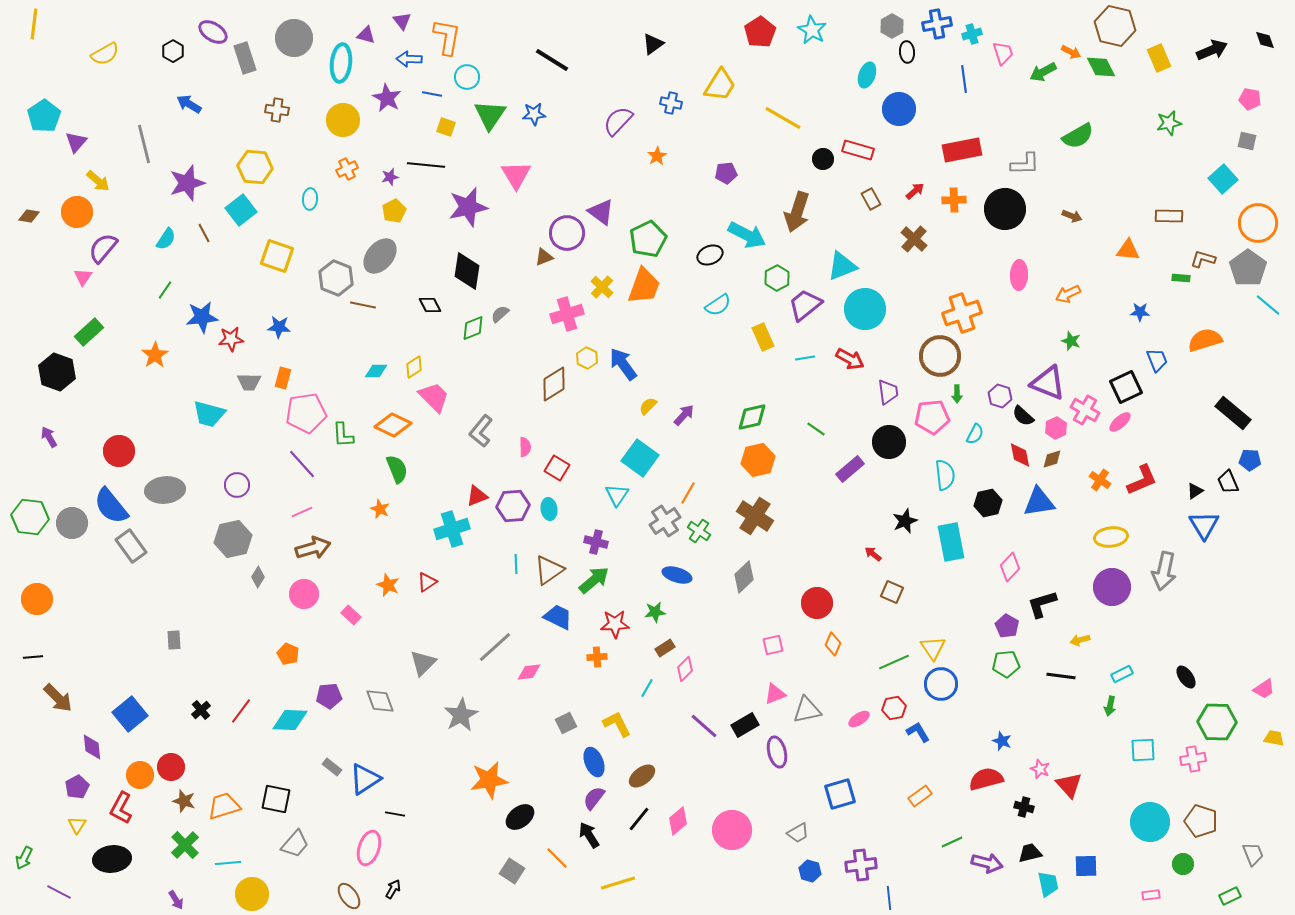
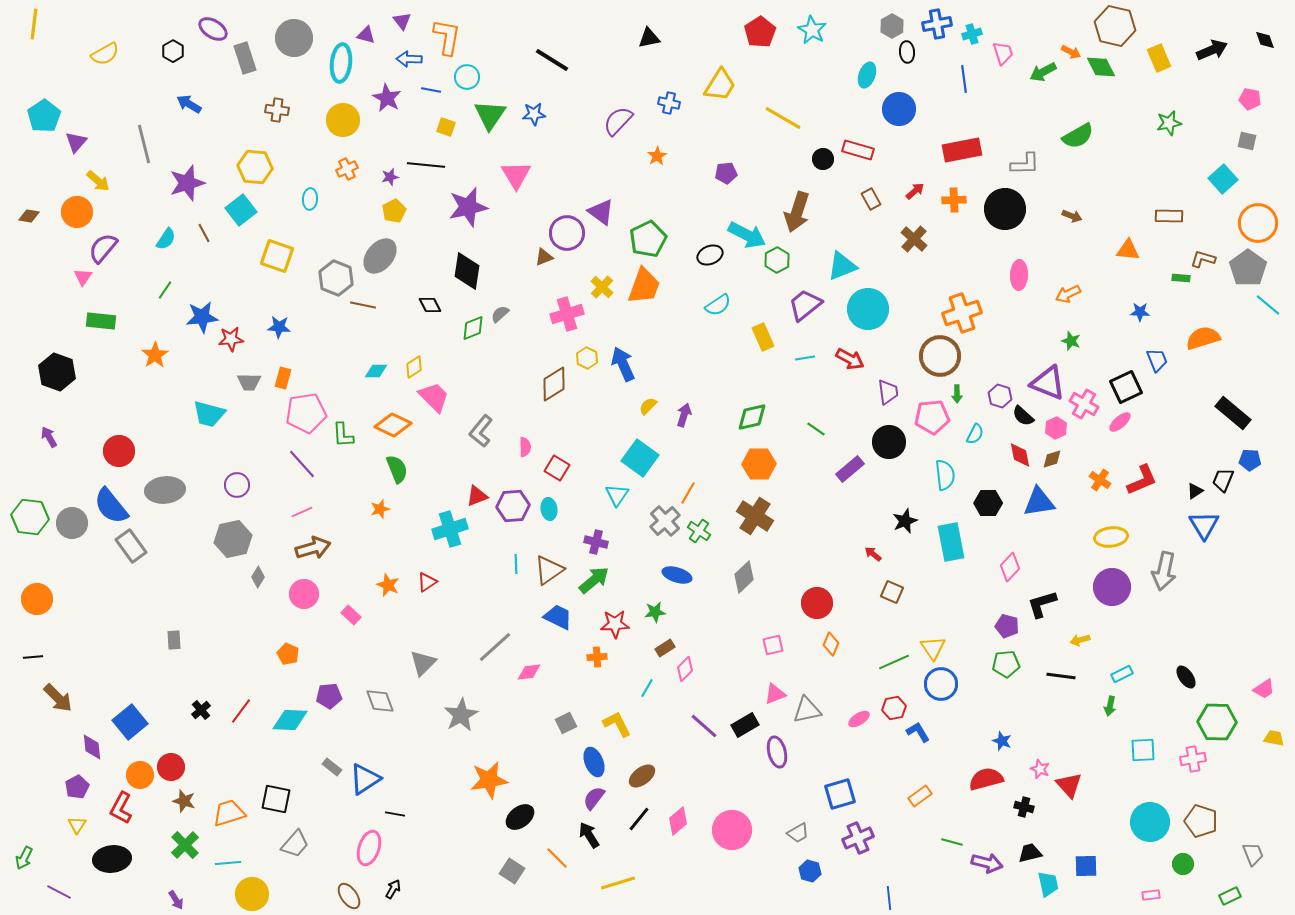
purple ellipse at (213, 32): moved 3 px up
black triangle at (653, 44): moved 4 px left, 6 px up; rotated 25 degrees clockwise
blue line at (432, 94): moved 1 px left, 4 px up
blue cross at (671, 103): moved 2 px left
green hexagon at (777, 278): moved 18 px up
cyan circle at (865, 309): moved 3 px right
green rectangle at (89, 332): moved 12 px right, 11 px up; rotated 48 degrees clockwise
orange semicircle at (1205, 340): moved 2 px left, 2 px up
blue arrow at (623, 364): rotated 12 degrees clockwise
pink cross at (1085, 410): moved 1 px left, 6 px up
purple arrow at (684, 415): rotated 25 degrees counterclockwise
orange hexagon at (758, 460): moved 1 px right, 4 px down; rotated 12 degrees clockwise
black trapezoid at (1228, 482): moved 5 px left, 2 px up; rotated 45 degrees clockwise
black hexagon at (988, 503): rotated 12 degrees clockwise
orange star at (380, 509): rotated 30 degrees clockwise
gray cross at (665, 521): rotated 8 degrees counterclockwise
cyan cross at (452, 529): moved 2 px left
purple pentagon at (1007, 626): rotated 15 degrees counterclockwise
orange diamond at (833, 644): moved 2 px left
blue square at (130, 714): moved 8 px down
orange trapezoid at (224, 806): moved 5 px right, 7 px down
green line at (952, 842): rotated 40 degrees clockwise
purple cross at (861, 865): moved 3 px left, 27 px up; rotated 16 degrees counterclockwise
